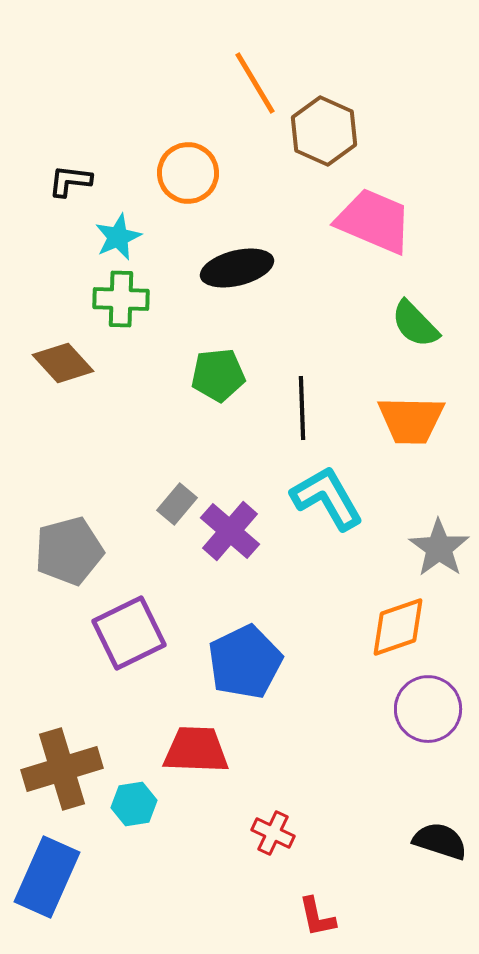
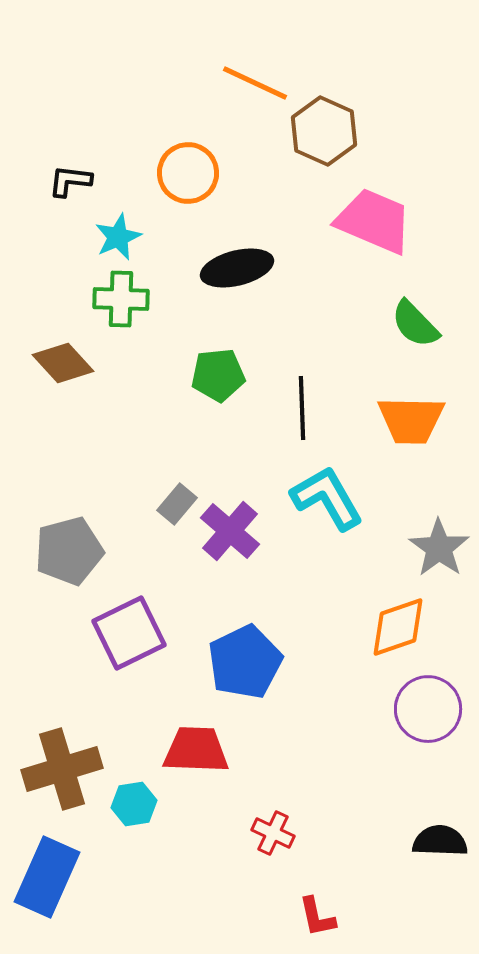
orange line: rotated 34 degrees counterclockwise
black semicircle: rotated 16 degrees counterclockwise
